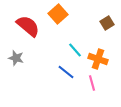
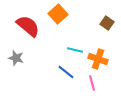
brown square: rotated 24 degrees counterclockwise
cyan line: rotated 35 degrees counterclockwise
